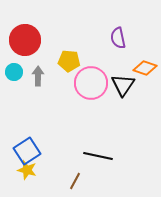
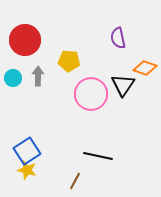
cyan circle: moved 1 px left, 6 px down
pink circle: moved 11 px down
